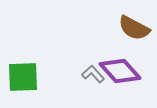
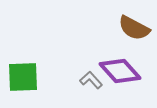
gray L-shape: moved 2 px left, 6 px down
